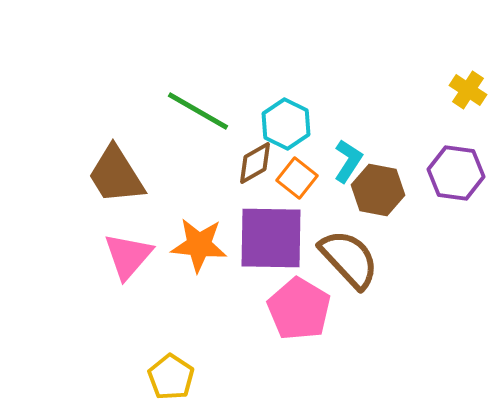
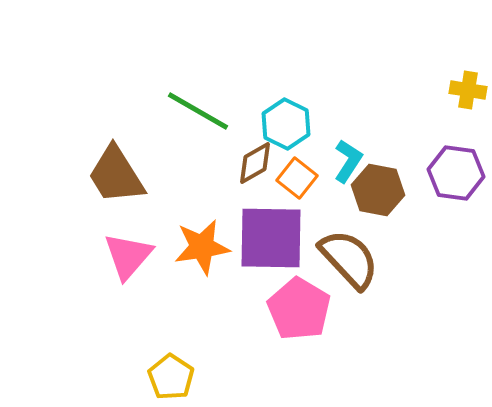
yellow cross: rotated 24 degrees counterclockwise
orange star: moved 3 px right, 2 px down; rotated 14 degrees counterclockwise
